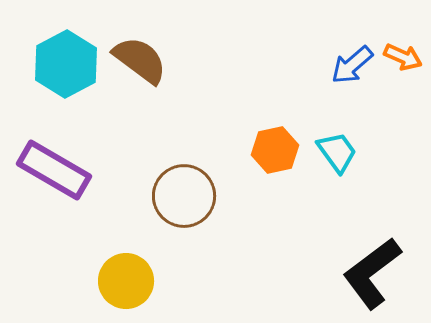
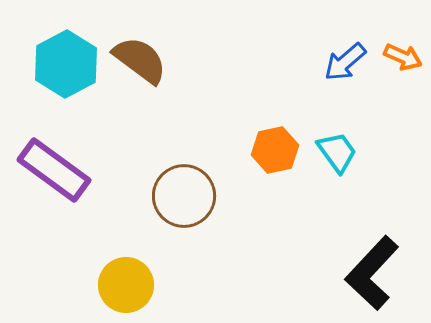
blue arrow: moved 7 px left, 3 px up
purple rectangle: rotated 6 degrees clockwise
black L-shape: rotated 10 degrees counterclockwise
yellow circle: moved 4 px down
